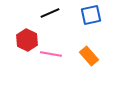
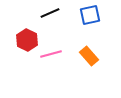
blue square: moved 1 px left
pink line: rotated 25 degrees counterclockwise
